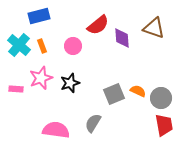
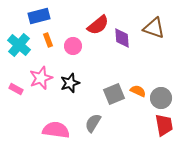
orange rectangle: moved 6 px right, 6 px up
pink rectangle: rotated 24 degrees clockwise
